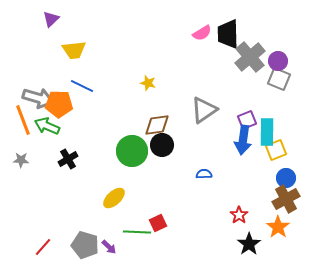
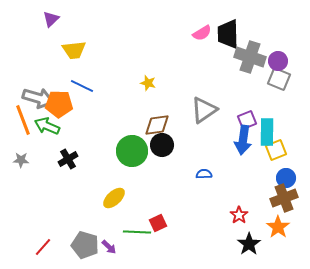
gray cross: rotated 32 degrees counterclockwise
brown cross: moved 2 px left, 1 px up; rotated 8 degrees clockwise
